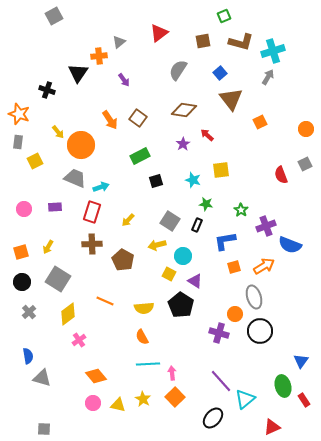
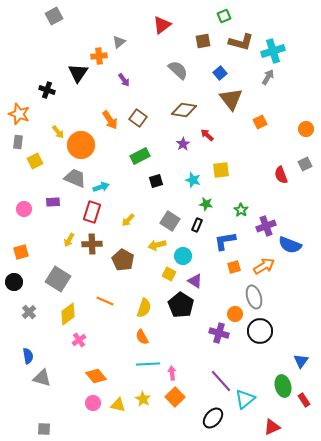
red triangle at (159, 33): moved 3 px right, 8 px up
gray semicircle at (178, 70): rotated 100 degrees clockwise
purple rectangle at (55, 207): moved 2 px left, 5 px up
yellow arrow at (48, 247): moved 21 px right, 7 px up
black circle at (22, 282): moved 8 px left
yellow semicircle at (144, 308): rotated 66 degrees counterclockwise
